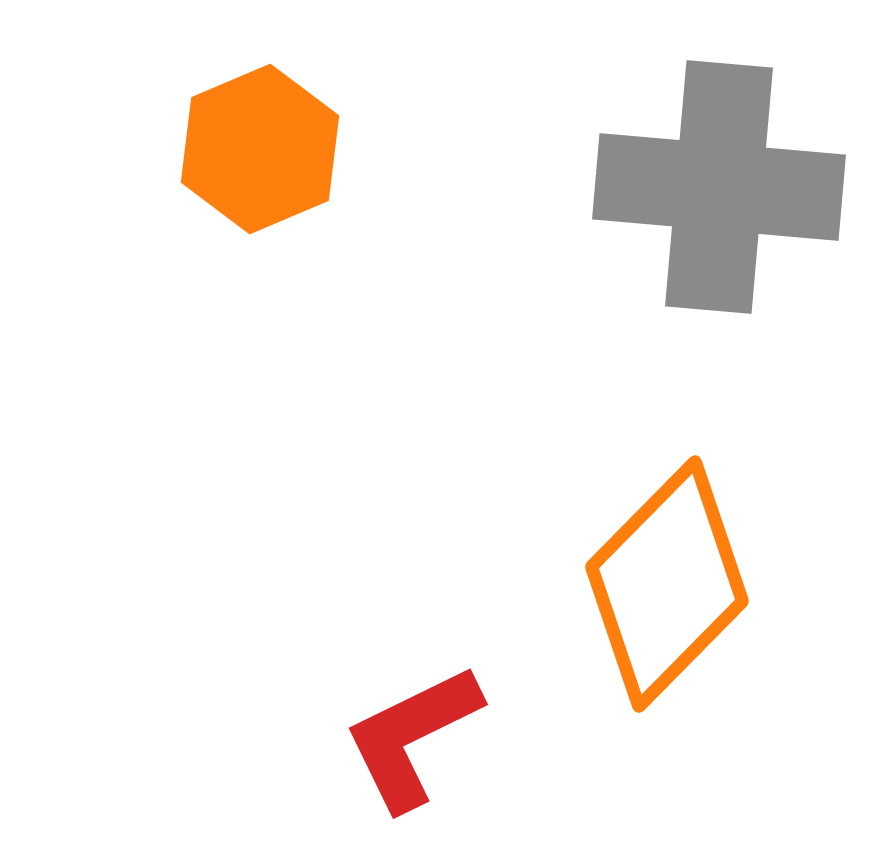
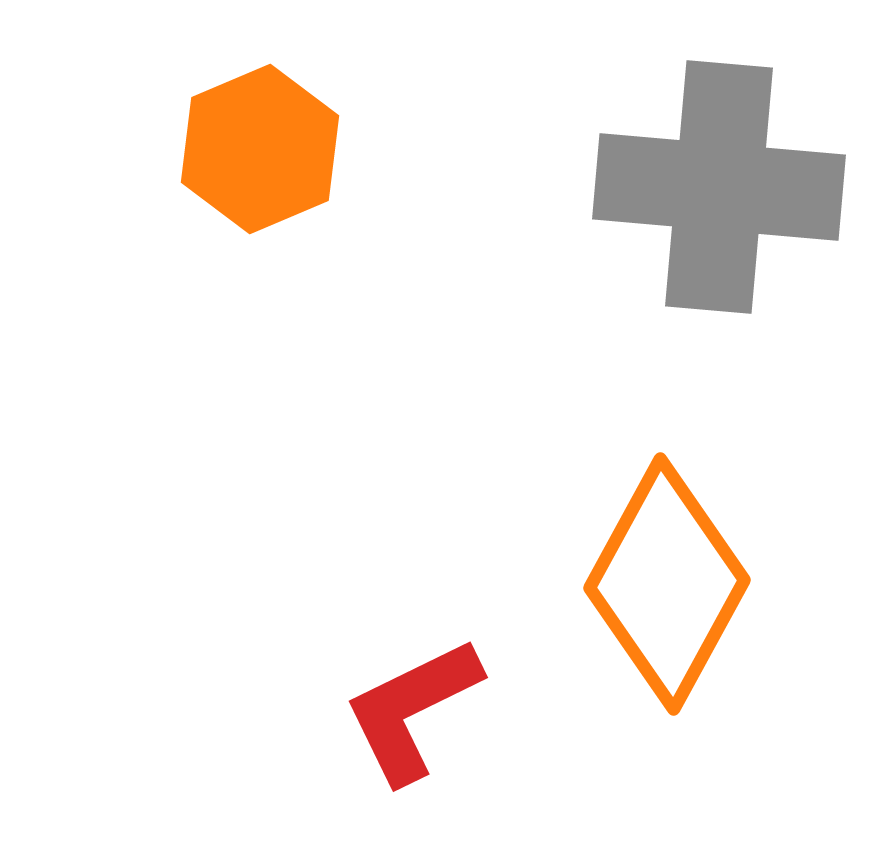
orange diamond: rotated 16 degrees counterclockwise
red L-shape: moved 27 px up
